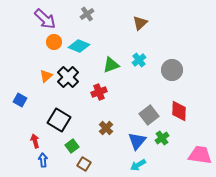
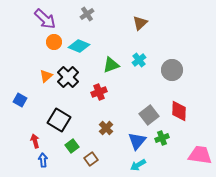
green cross: rotated 16 degrees clockwise
brown square: moved 7 px right, 5 px up; rotated 24 degrees clockwise
